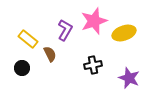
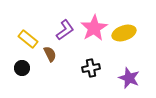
pink star: moved 7 px down; rotated 12 degrees counterclockwise
purple L-shape: rotated 25 degrees clockwise
black cross: moved 2 px left, 3 px down
